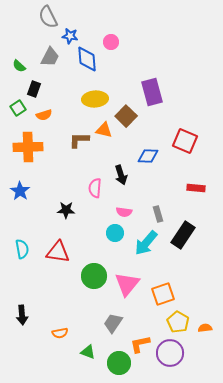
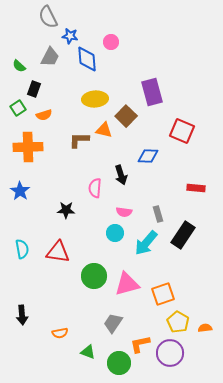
red square at (185, 141): moved 3 px left, 10 px up
pink triangle at (127, 284): rotated 36 degrees clockwise
